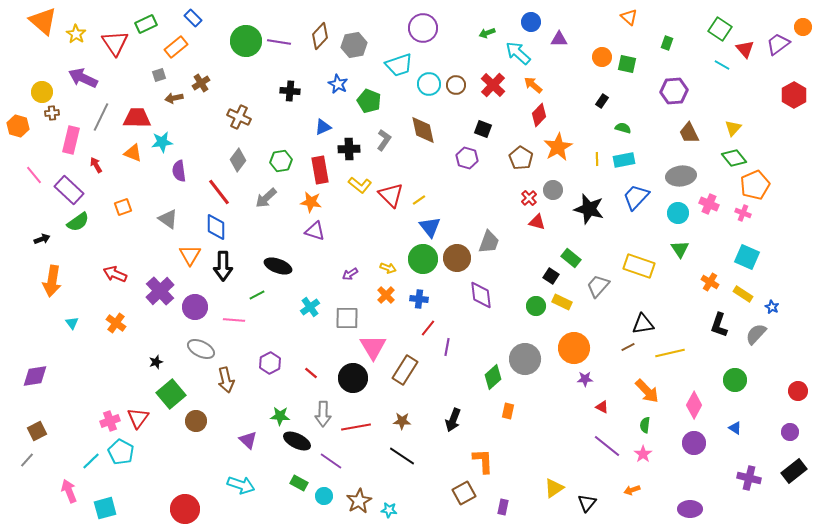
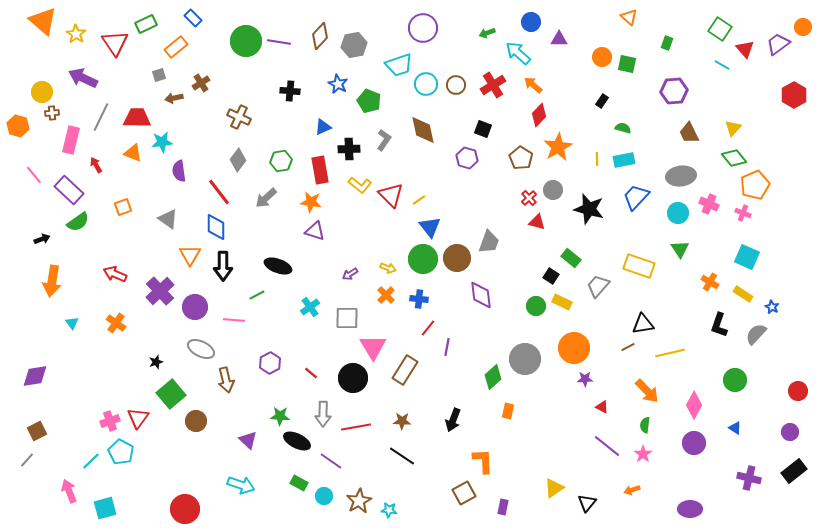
cyan circle at (429, 84): moved 3 px left
red cross at (493, 85): rotated 15 degrees clockwise
